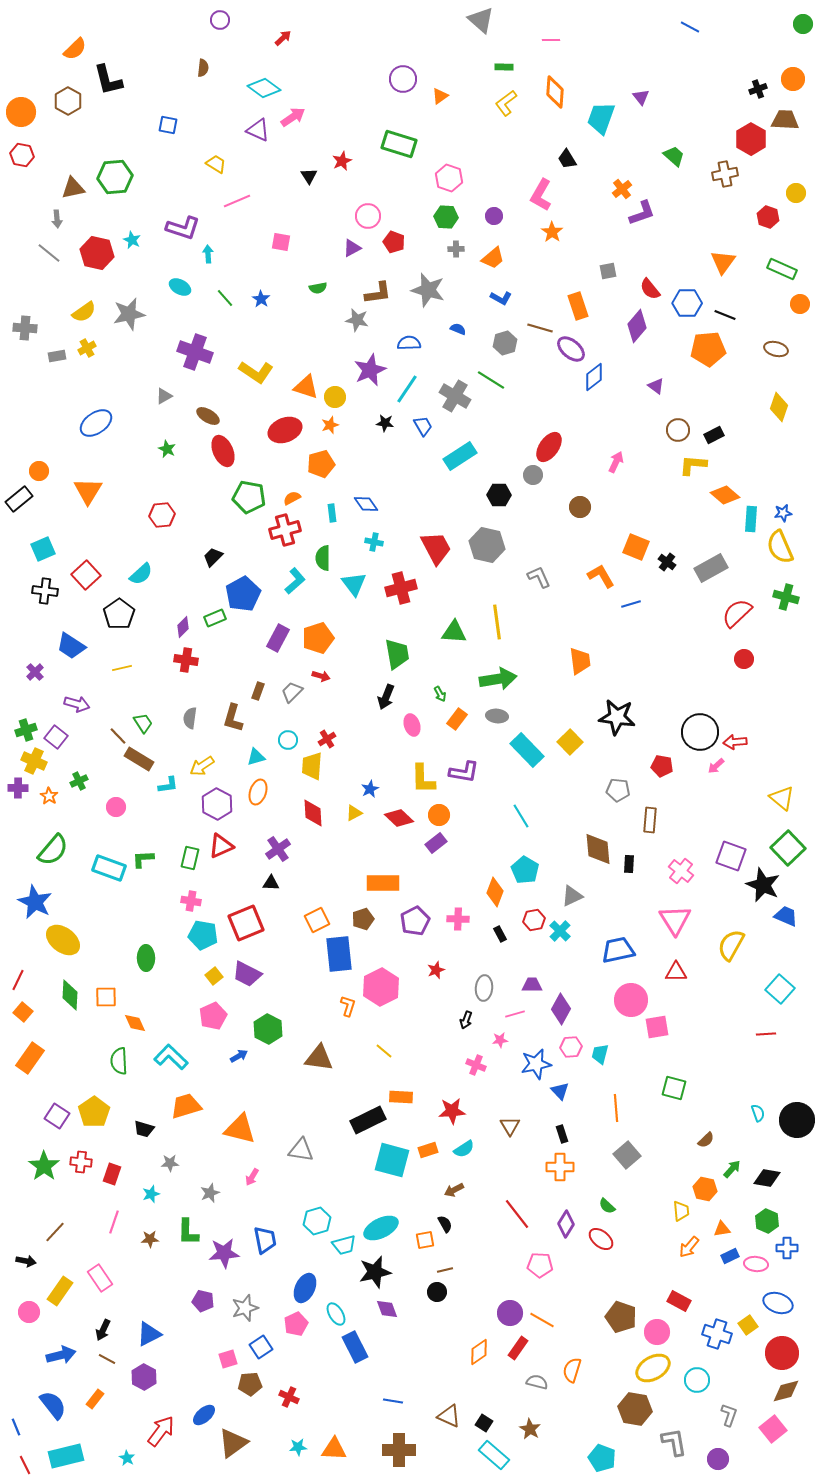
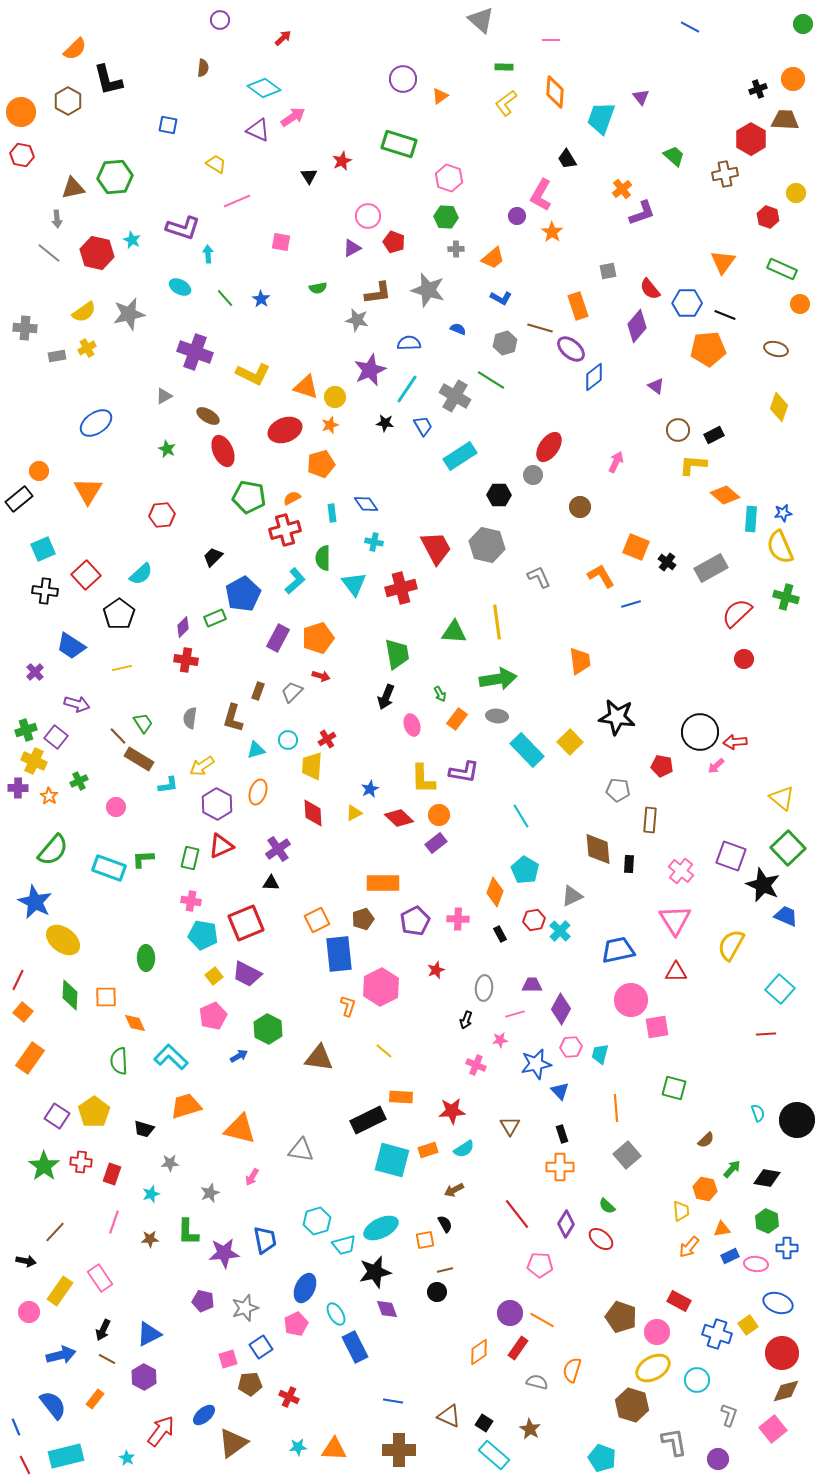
purple circle at (494, 216): moved 23 px right
yellow L-shape at (256, 372): moved 3 px left, 2 px down; rotated 8 degrees counterclockwise
cyan triangle at (256, 757): moved 7 px up
brown hexagon at (635, 1409): moved 3 px left, 4 px up; rotated 8 degrees clockwise
